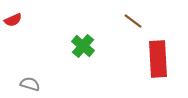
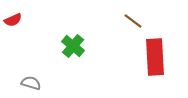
green cross: moved 10 px left
red rectangle: moved 3 px left, 2 px up
gray semicircle: moved 1 px right, 1 px up
